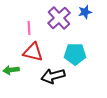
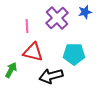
purple cross: moved 2 px left
pink line: moved 2 px left, 2 px up
cyan pentagon: moved 1 px left
green arrow: rotated 126 degrees clockwise
black arrow: moved 2 px left
